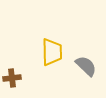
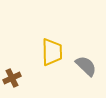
brown cross: rotated 18 degrees counterclockwise
